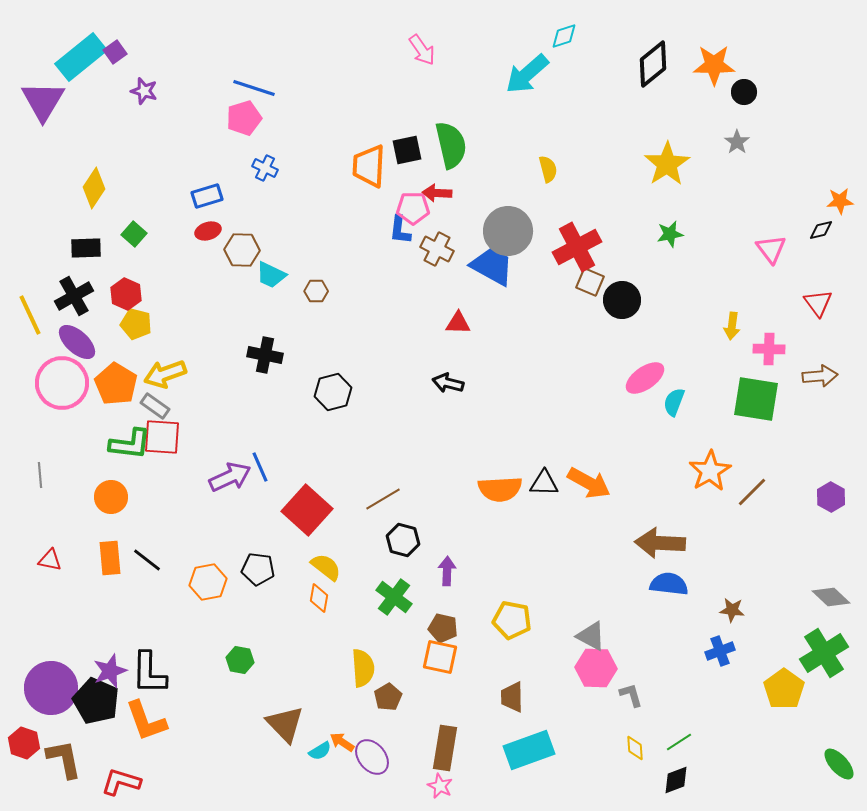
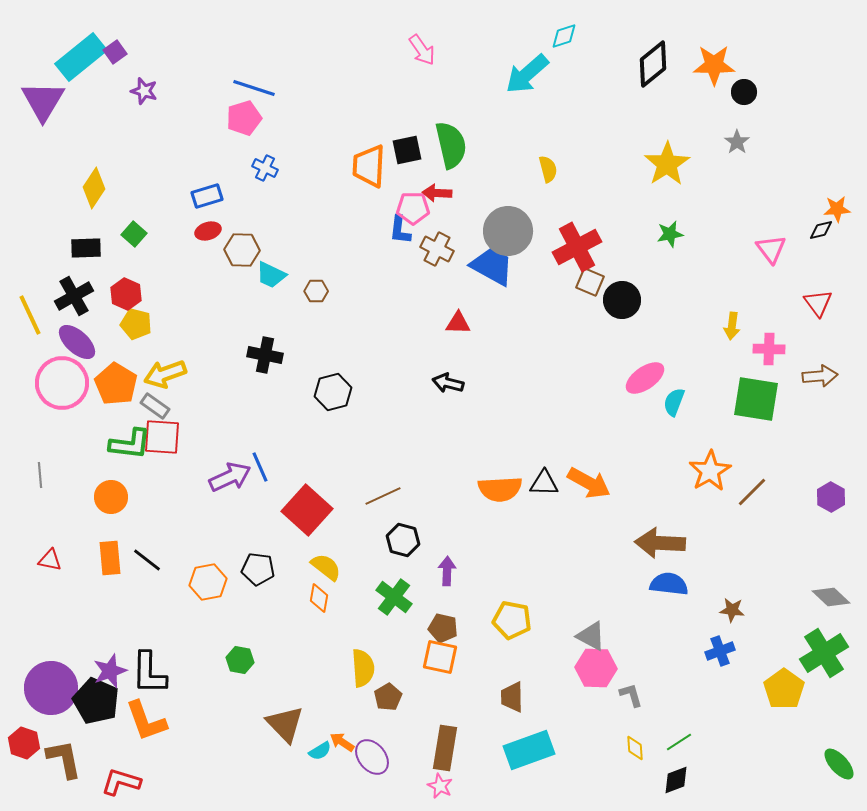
orange star at (840, 201): moved 3 px left, 8 px down
brown line at (383, 499): moved 3 px up; rotated 6 degrees clockwise
